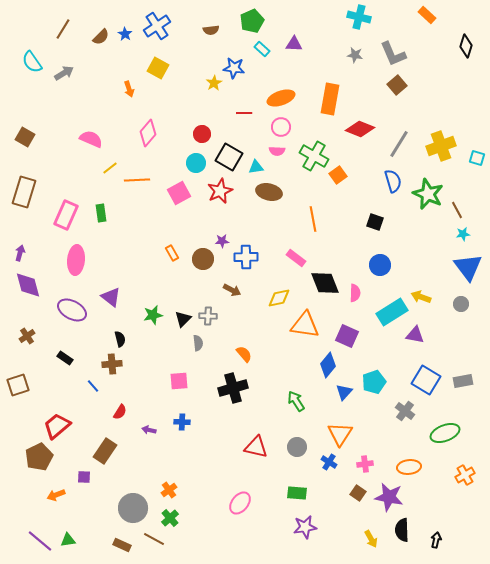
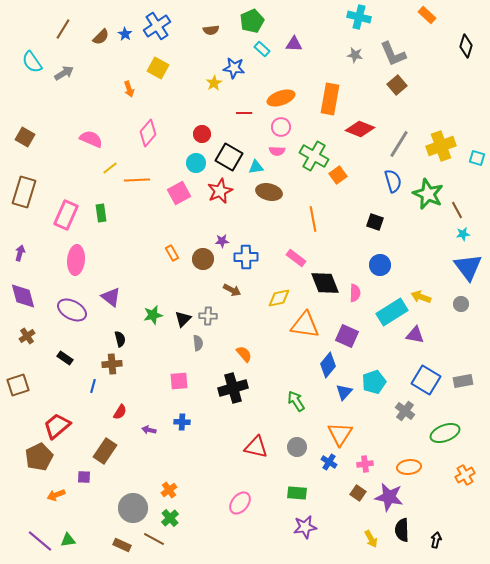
purple diamond at (28, 285): moved 5 px left, 11 px down
blue line at (93, 386): rotated 56 degrees clockwise
